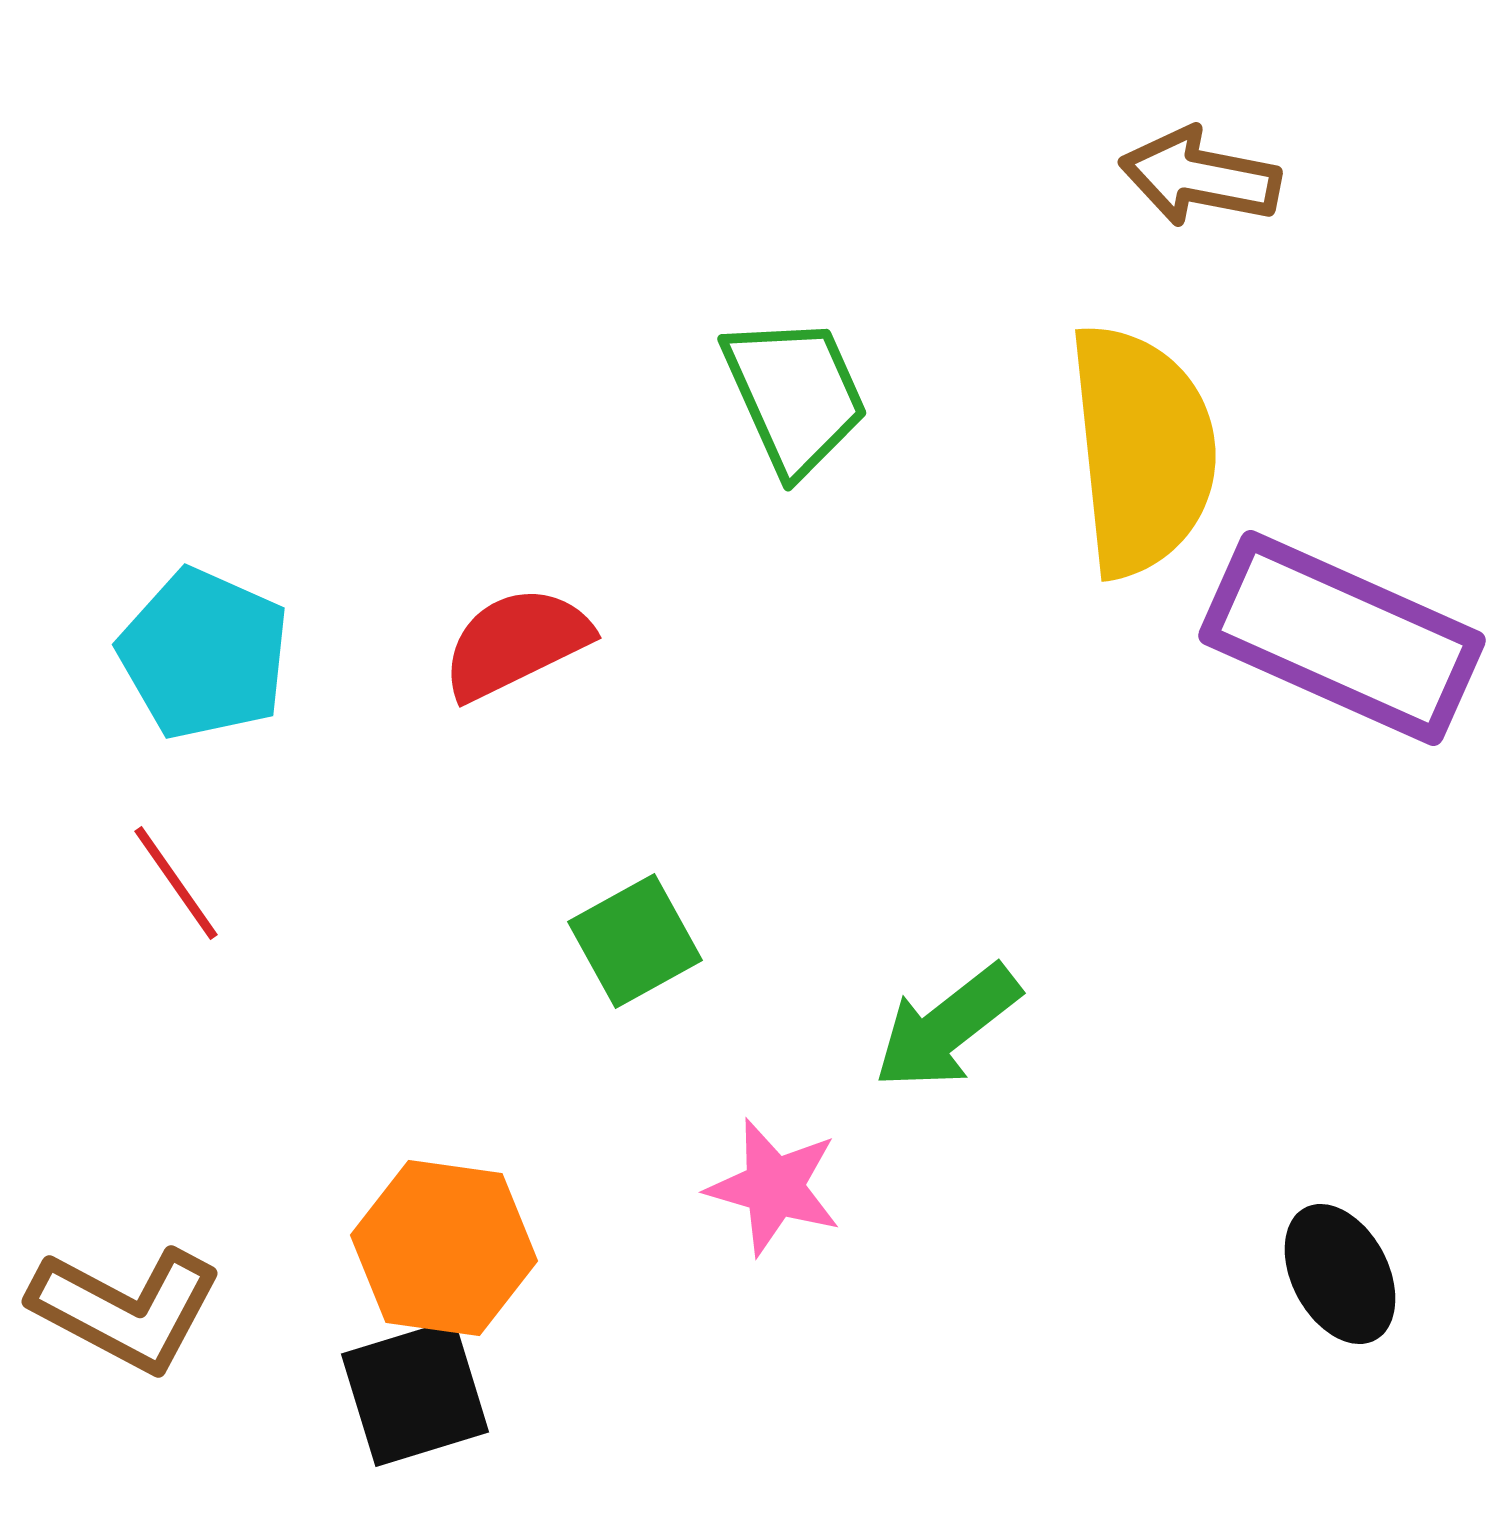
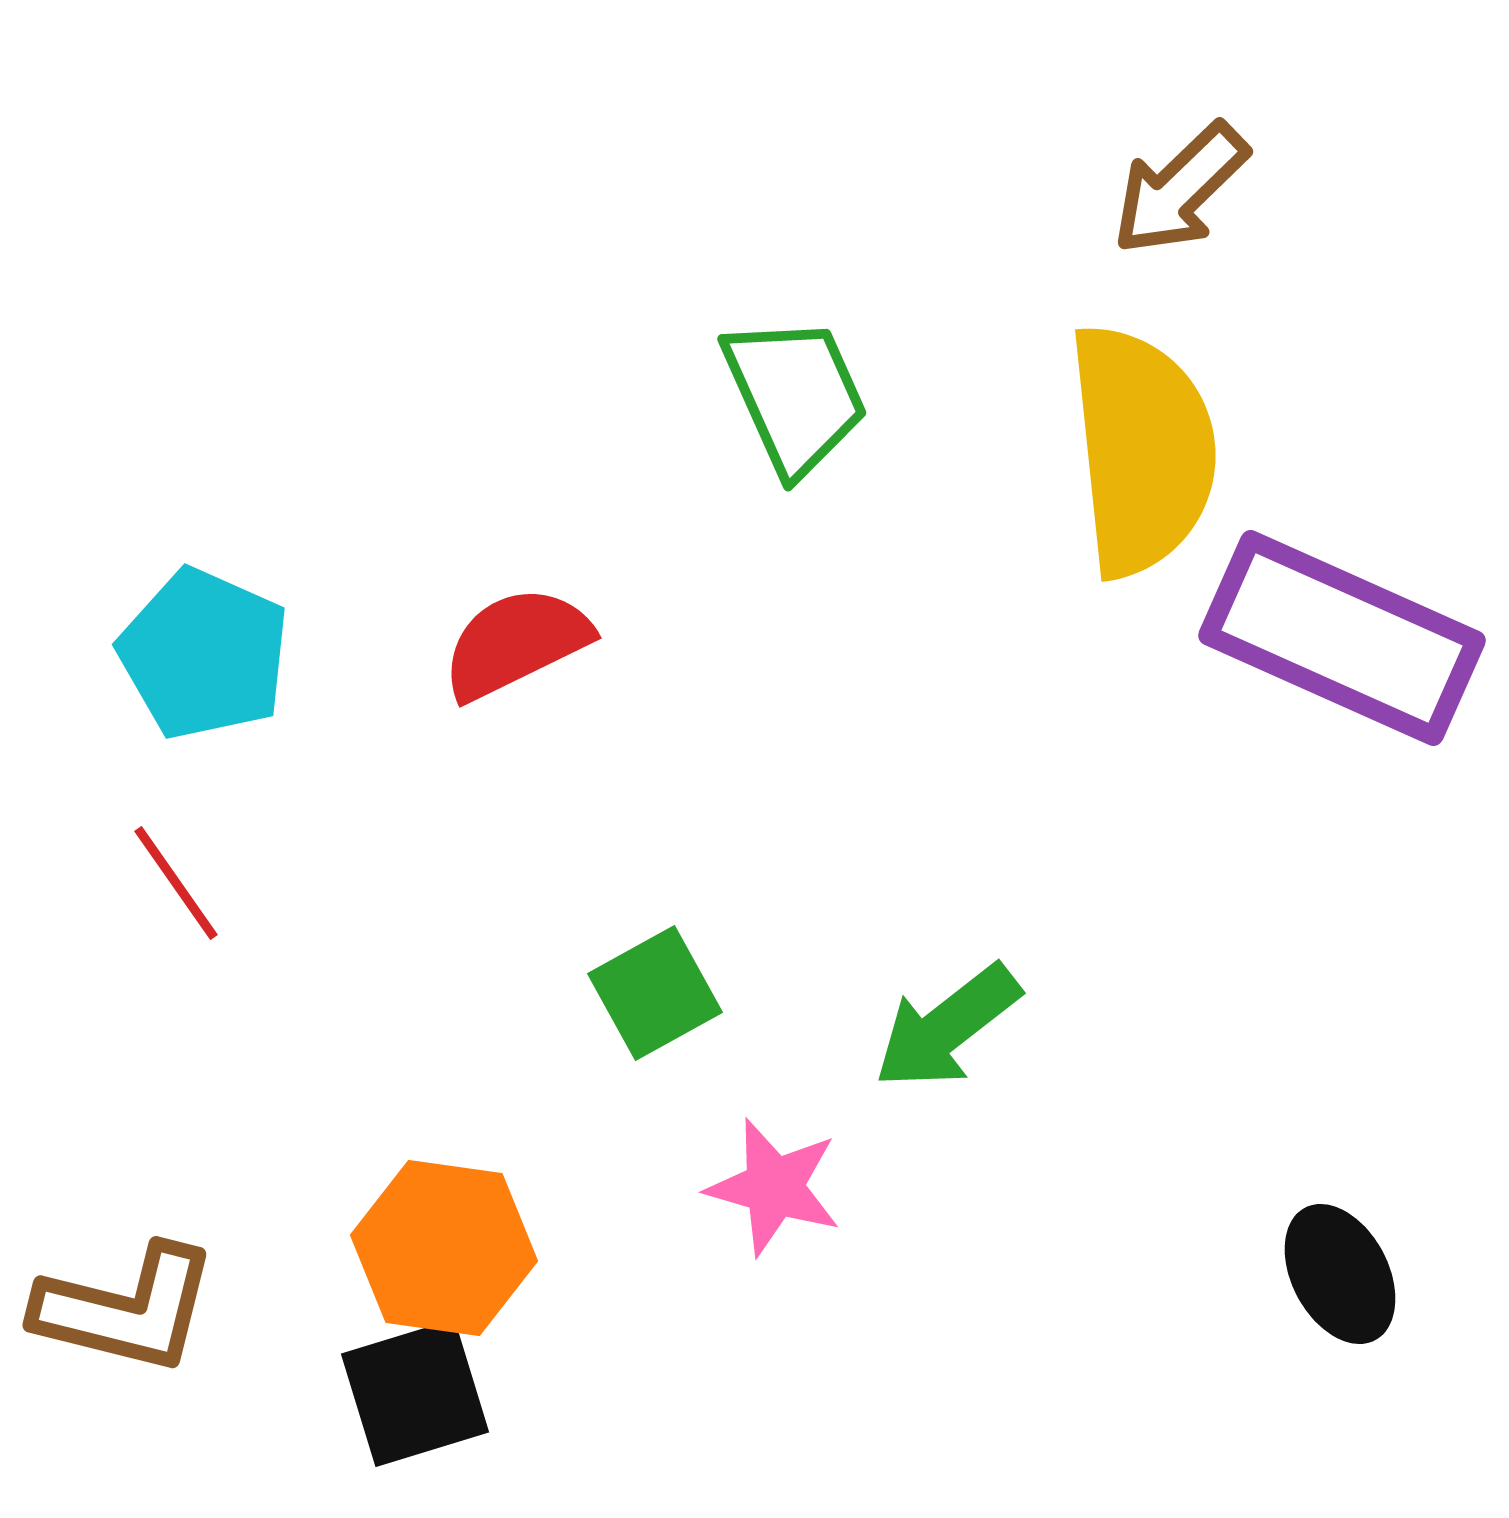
brown arrow: moved 20 px left, 12 px down; rotated 55 degrees counterclockwise
green square: moved 20 px right, 52 px down
brown L-shape: rotated 14 degrees counterclockwise
